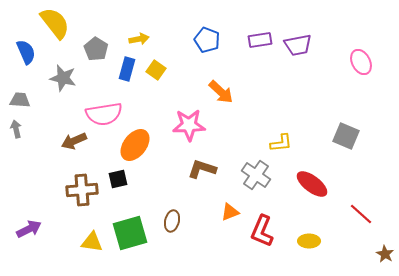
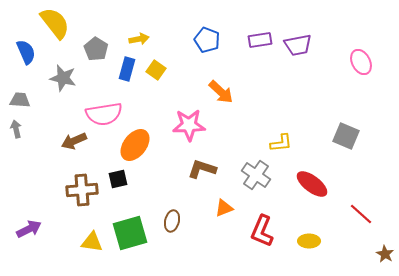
orange triangle: moved 6 px left, 4 px up
